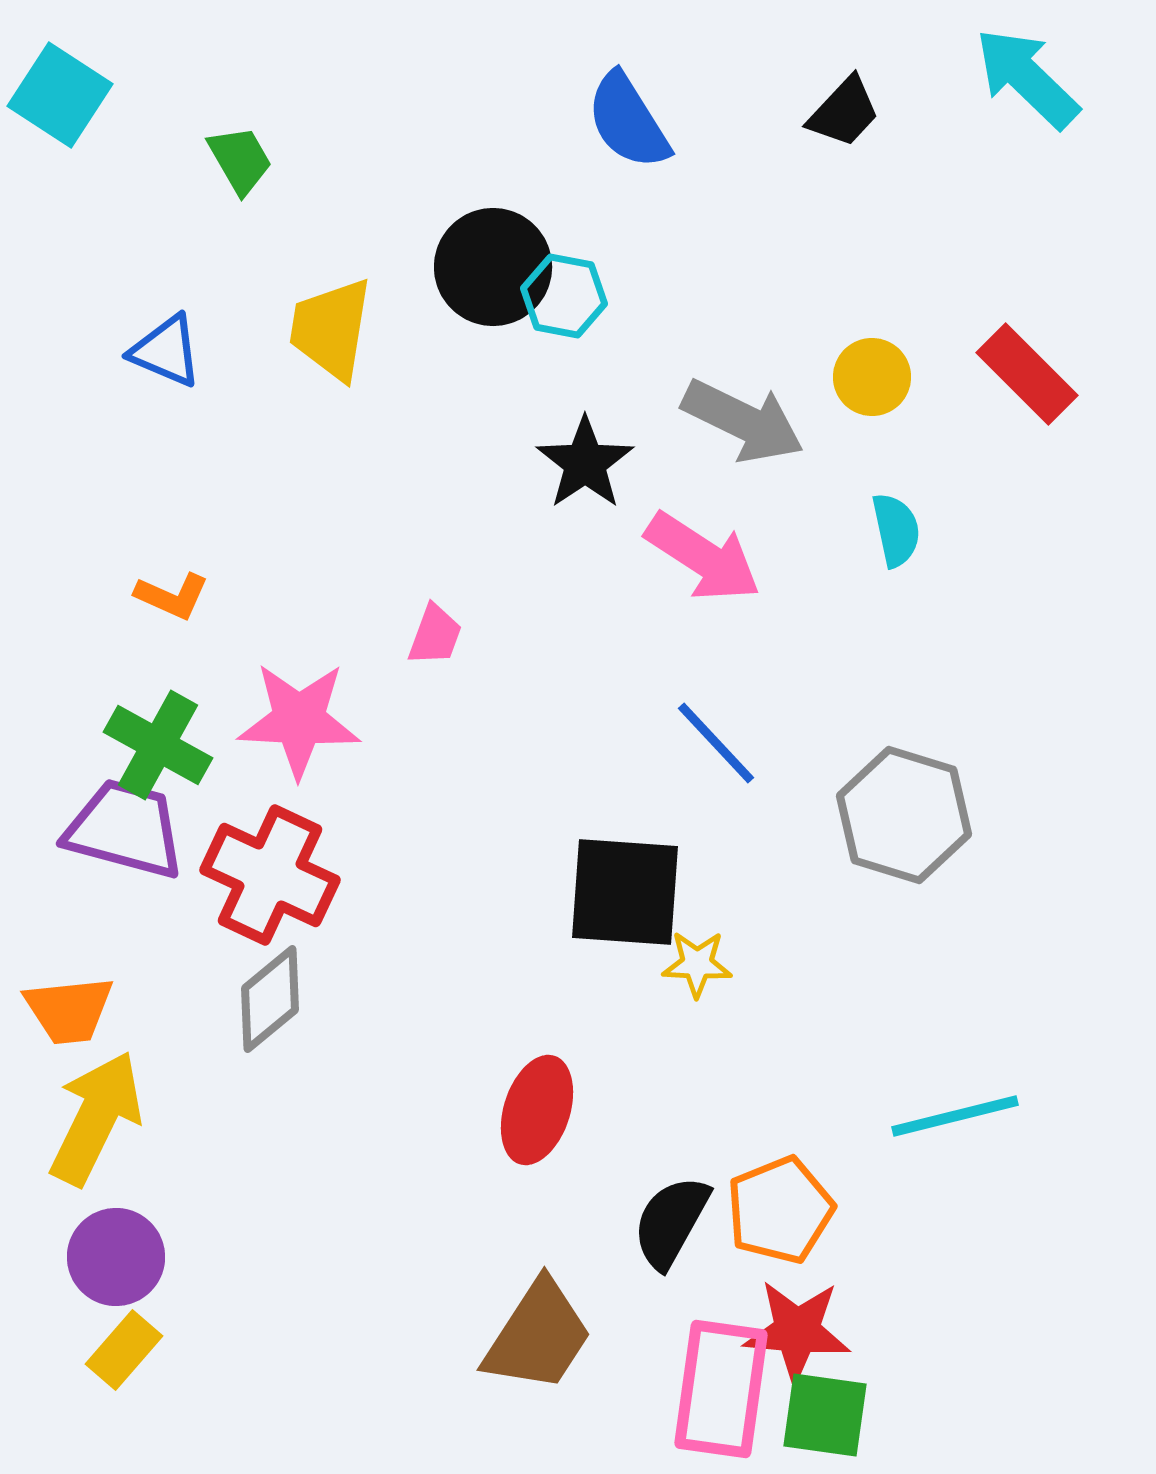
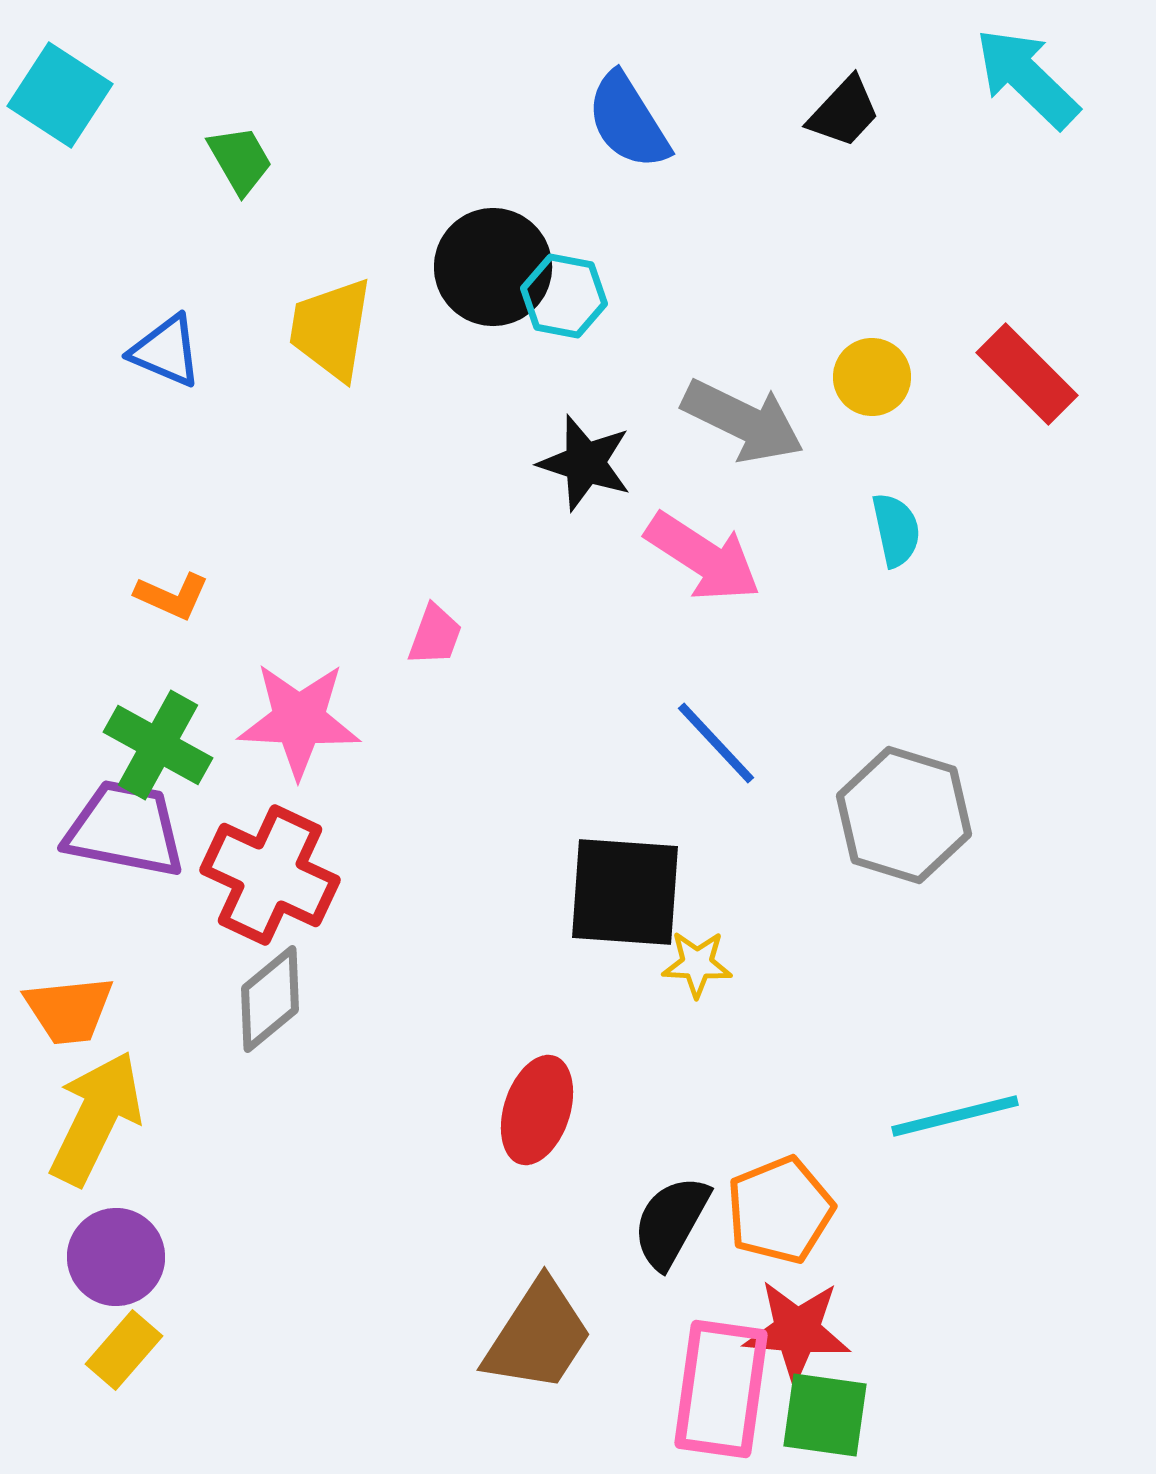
black star: rotated 20 degrees counterclockwise
purple trapezoid: rotated 4 degrees counterclockwise
